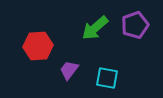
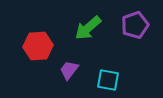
green arrow: moved 7 px left
cyan square: moved 1 px right, 2 px down
